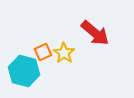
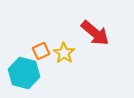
orange square: moved 2 px left, 1 px up
cyan hexagon: moved 2 px down
